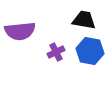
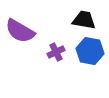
purple semicircle: rotated 36 degrees clockwise
